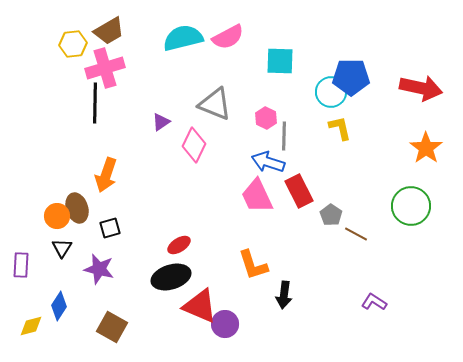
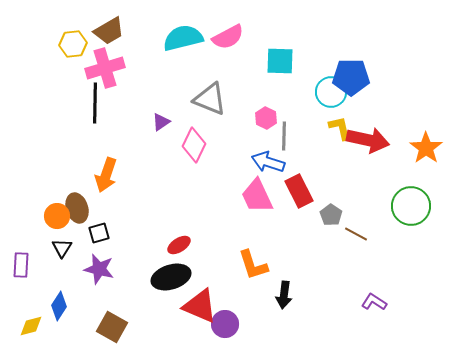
red arrow: moved 53 px left, 52 px down
gray triangle: moved 5 px left, 5 px up
black square: moved 11 px left, 5 px down
